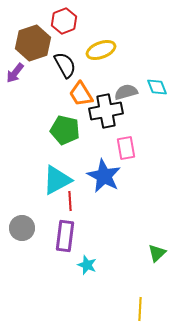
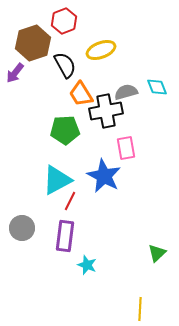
green pentagon: rotated 16 degrees counterclockwise
red line: rotated 30 degrees clockwise
